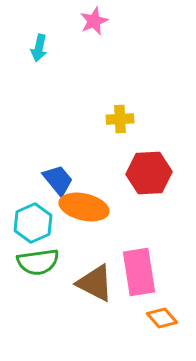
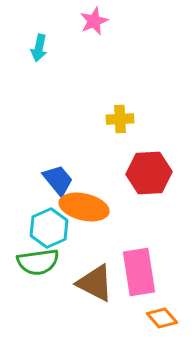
cyan hexagon: moved 16 px right, 5 px down
